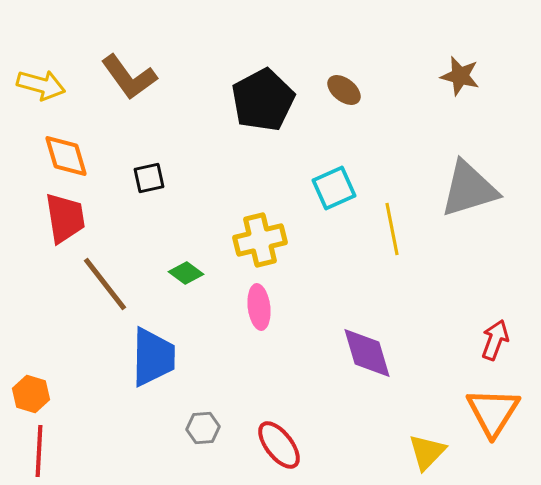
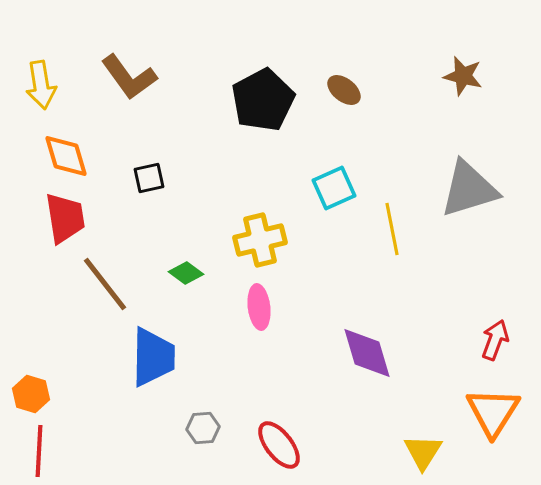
brown star: moved 3 px right
yellow arrow: rotated 66 degrees clockwise
yellow triangle: moved 4 px left; rotated 12 degrees counterclockwise
